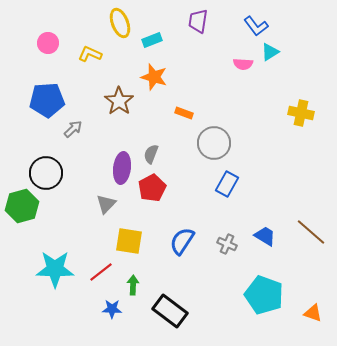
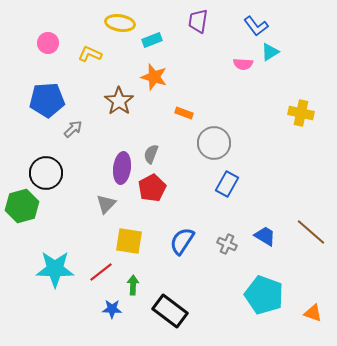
yellow ellipse: rotated 60 degrees counterclockwise
